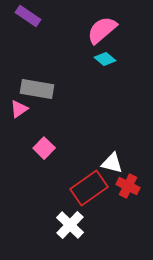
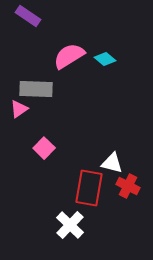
pink semicircle: moved 33 px left, 26 px down; rotated 8 degrees clockwise
gray rectangle: moved 1 px left; rotated 8 degrees counterclockwise
red rectangle: rotated 45 degrees counterclockwise
